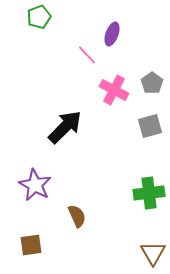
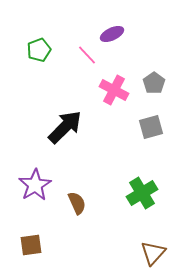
green pentagon: moved 33 px down
purple ellipse: rotated 45 degrees clockwise
gray pentagon: moved 2 px right
gray square: moved 1 px right, 1 px down
purple star: rotated 12 degrees clockwise
green cross: moved 7 px left; rotated 24 degrees counterclockwise
brown semicircle: moved 13 px up
brown triangle: rotated 12 degrees clockwise
